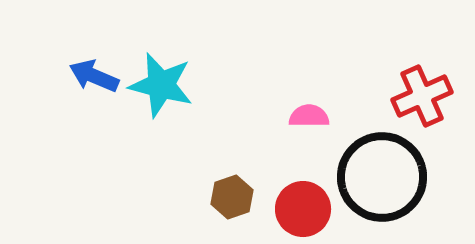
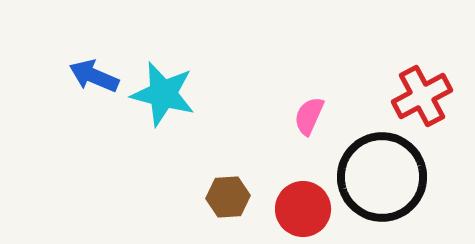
cyan star: moved 2 px right, 9 px down
red cross: rotated 4 degrees counterclockwise
pink semicircle: rotated 66 degrees counterclockwise
brown hexagon: moved 4 px left; rotated 15 degrees clockwise
